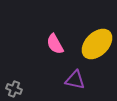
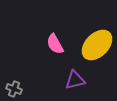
yellow ellipse: moved 1 px down
purple triangle: rotated 25 degrees counterclockwise
